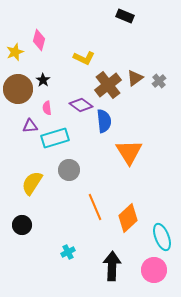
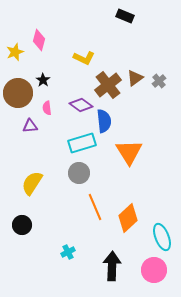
brown circle: moved 4 px down
cyan rectangle: moved 27 px right, 5 px down
gray circle: moved 10 px right, 3 px down
